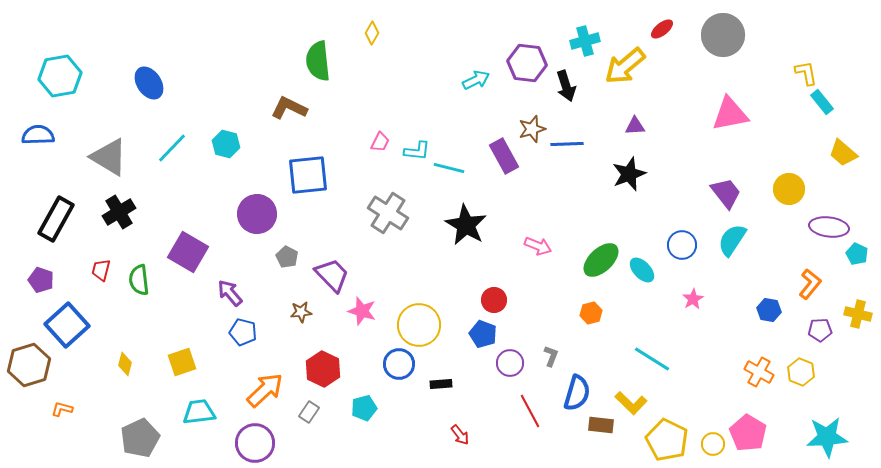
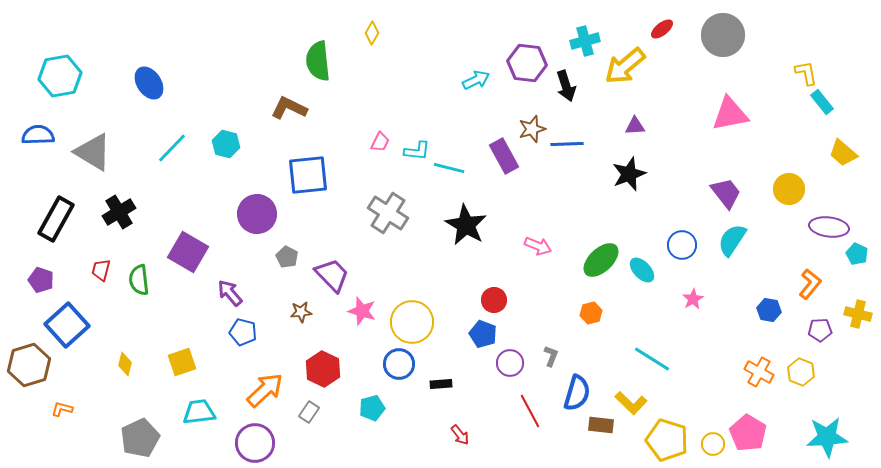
gray triangle at (109, 157): moved 16 px left, 5 px up
yellow circle at (419, 325): moved 7 px left, 3 px up
cyan pentagon at (364, 408): moved 8 px right
yellow pentagon at (667, 440): rotated 9 degrees counterclockwise
